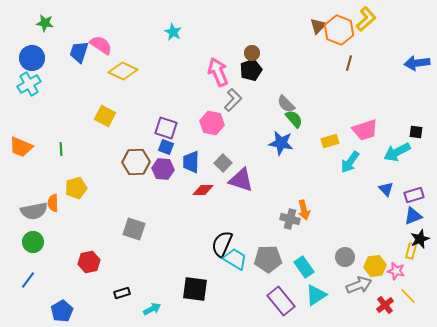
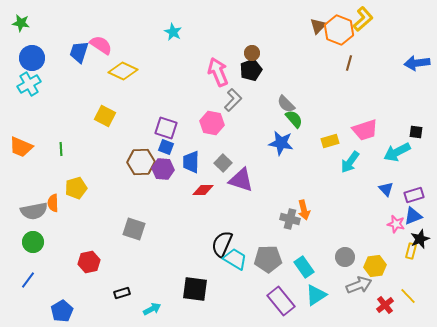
yellow L-shape at (366, 19): moved 3 px left
green star at (45, 23): moved 24 px left
brown hexagon at (136, 162): moved 5 px right
pink star at (396, 271): moved 47 px up
